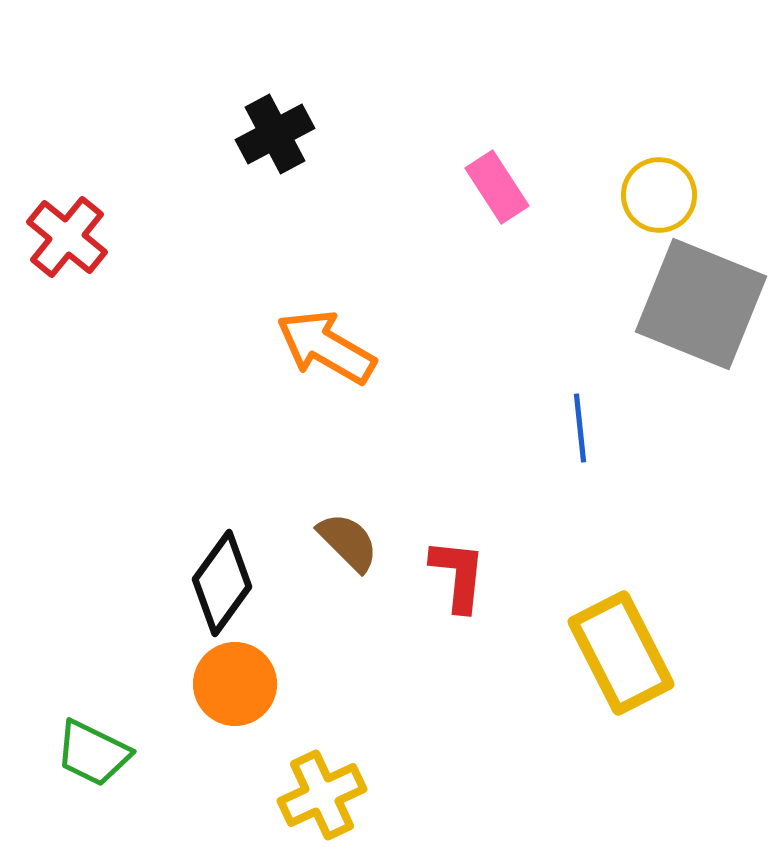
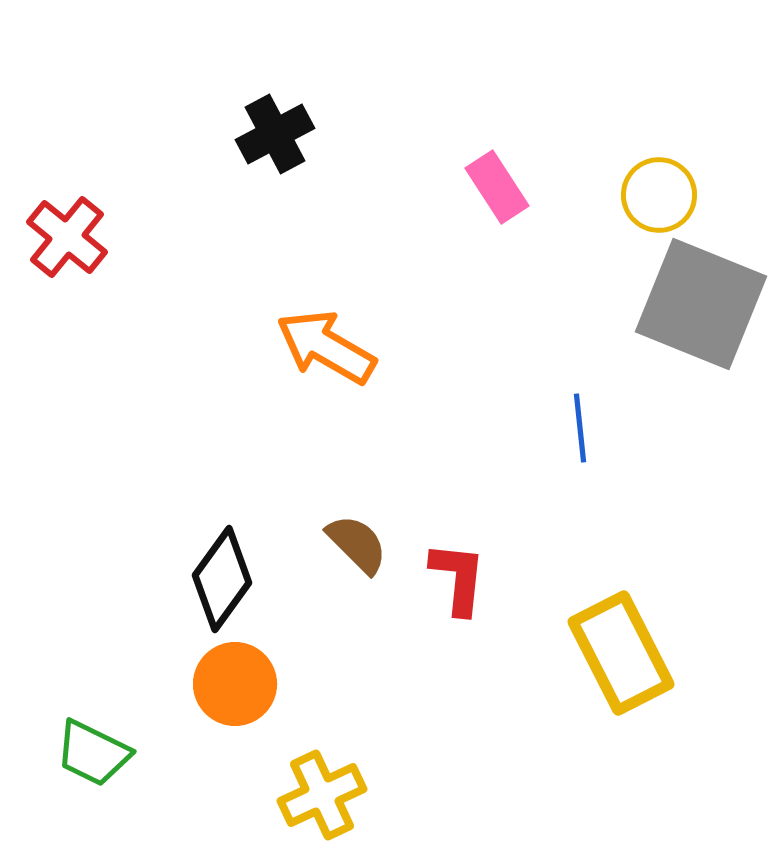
brown semicircle: moved 9 px right, 2 px down
red L-shape: moved 3 px down
black diamond: moved 4 px up
